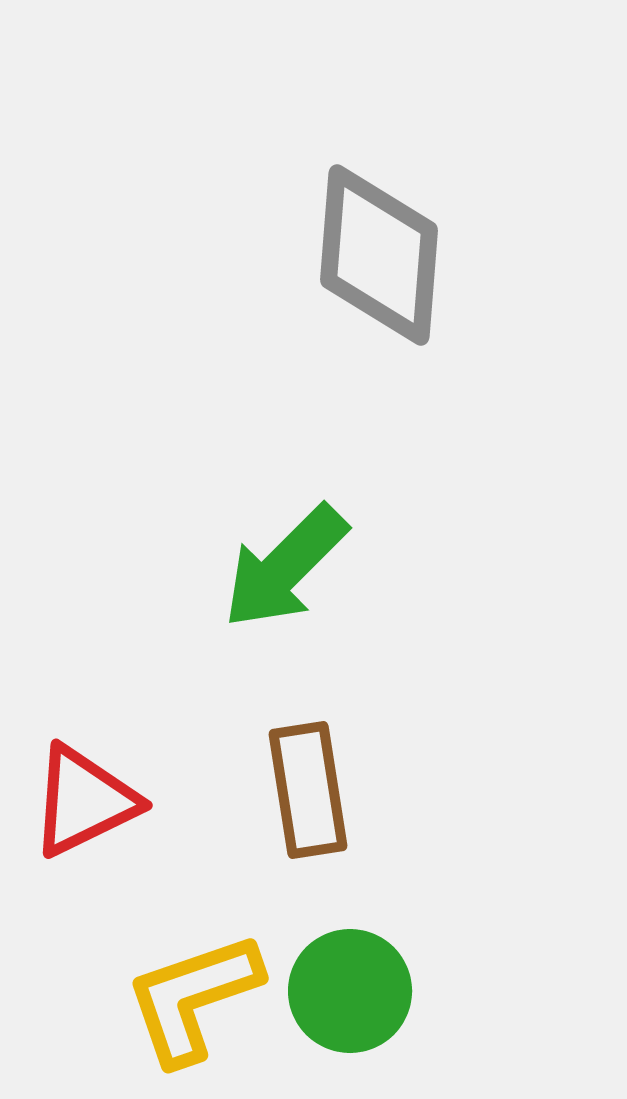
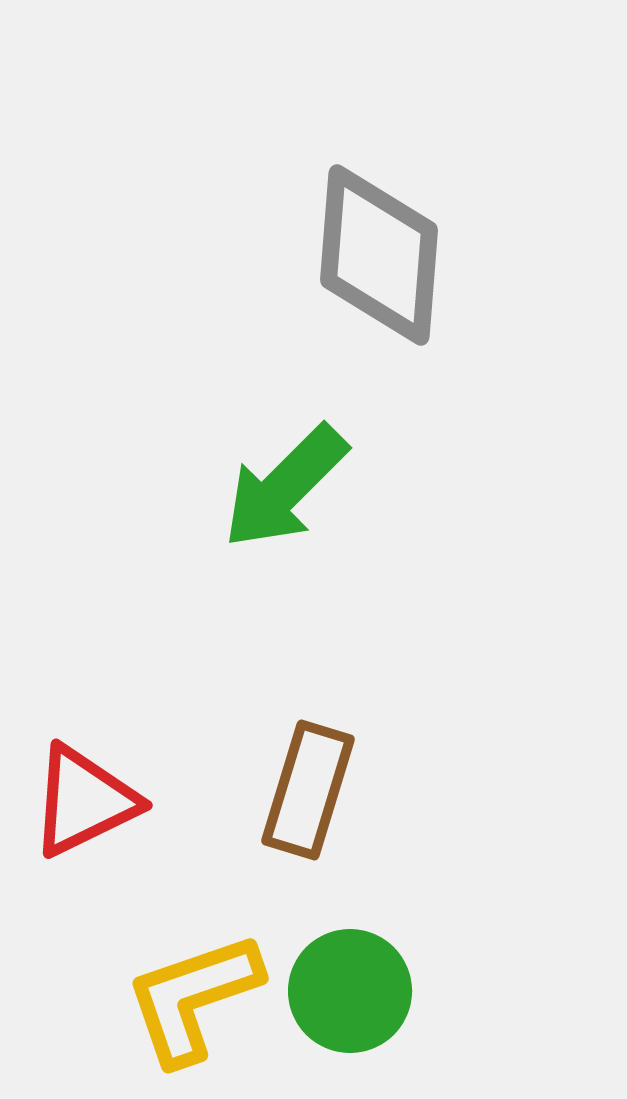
green arrow: moved 80 px up
brown rectangle: rotated 26 degrees clockwise
